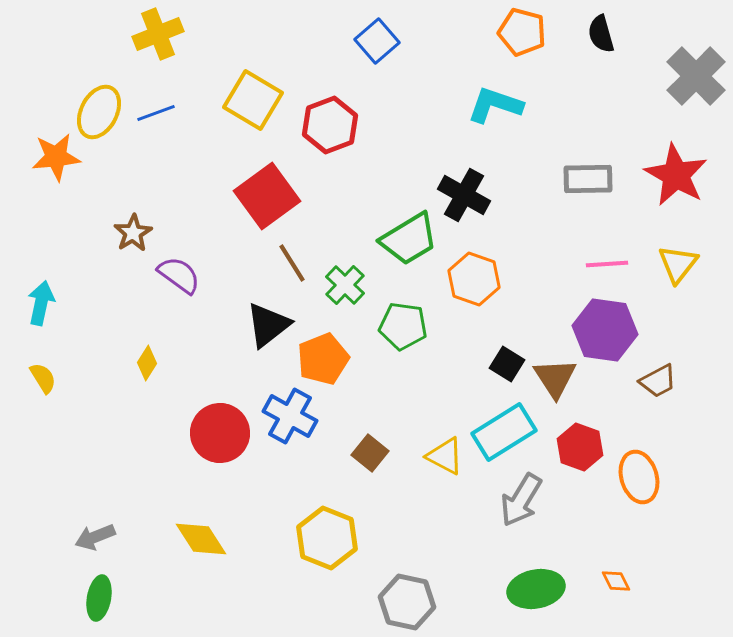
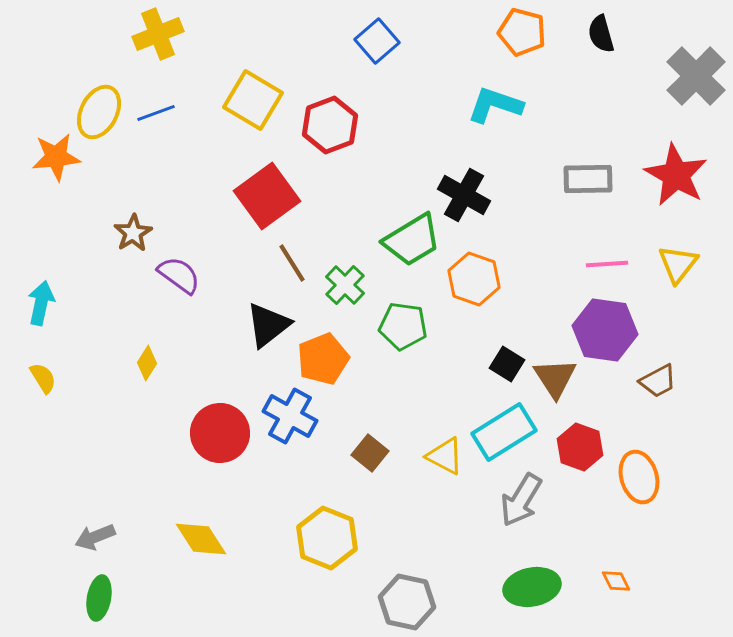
green trapezoid at (409, 239): moved 3 px right, 1 px down
green ellipse at (536, 589): moved 4 px left, 2 px up
